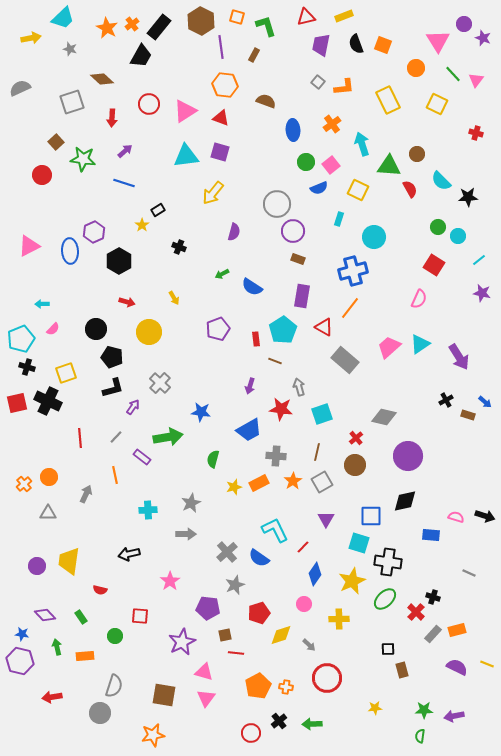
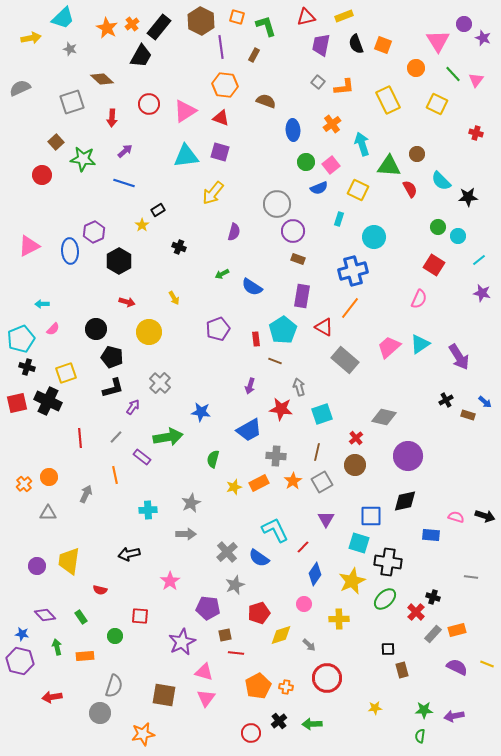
gray line at (469, 573): moved 2 px right, 4 px down; rotated 16 degrees counterclockwise
orange star at (153, 735): moved 10 px left, 1 px up
